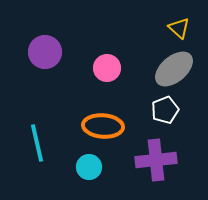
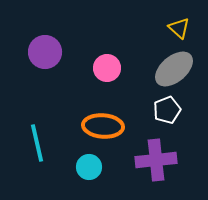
white pentagon: moved 2 px right
